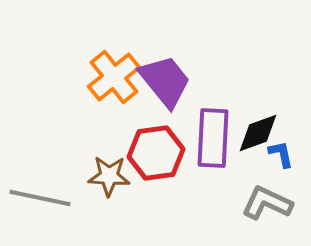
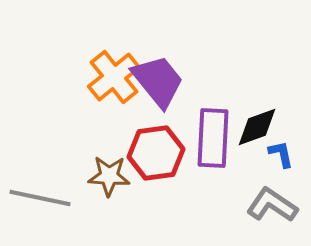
purple trapezoid: moved 7 px left
black diamond: moved 1 px left, 6 px up
gray L-shape: moved 5 px right, 2 px down; rotated 9 degrees clockwise
